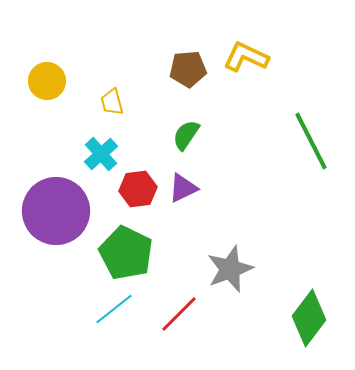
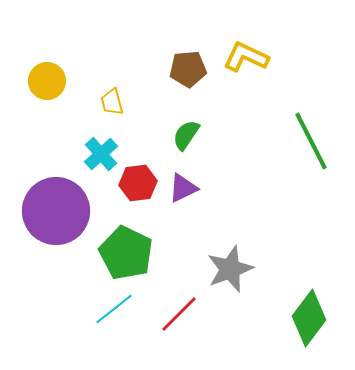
red hexagon: moved 6 px up
